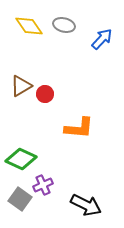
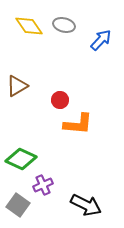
blue arrow: moved 1 px left, 1 px down
brown triangle: moved 4 px left
red circle: moved 15 px right, 6 px down
orange L-shape: moved 1 px left, 4 px up
gray square: moved 2 px left, 6 px down
